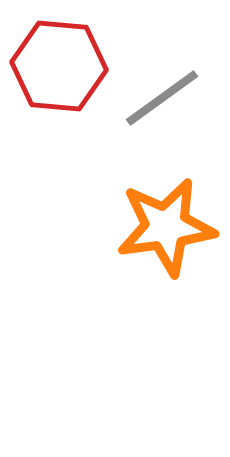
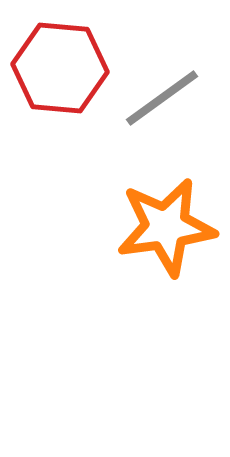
red hexagon: moved 1 px right, 2 px down
